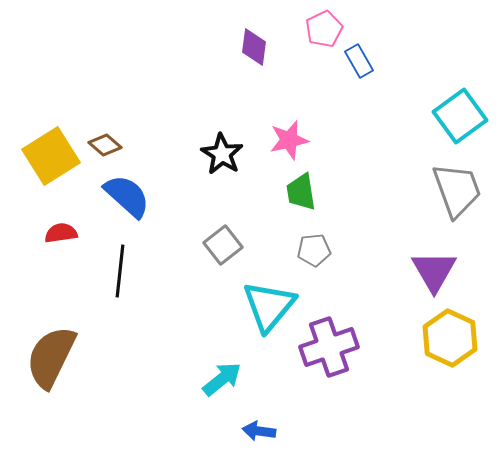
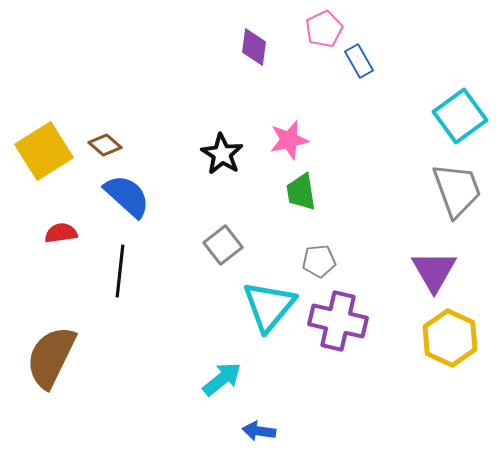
yellow square: moved 7 px left, 5 px up
gray pentagon: moved 5 px right, 11 px down
purple cross: moved 9 px right, 26 px up; rotated 32 degrees clockwise
